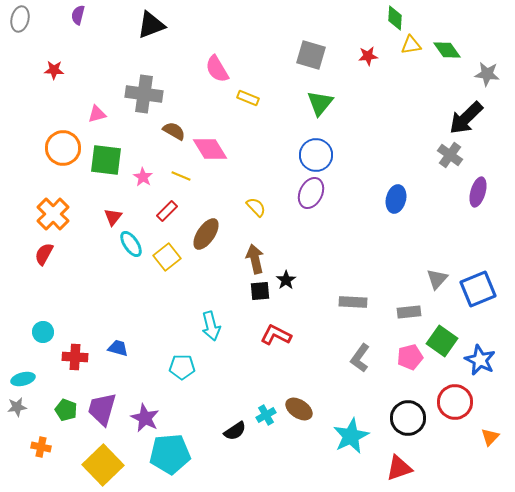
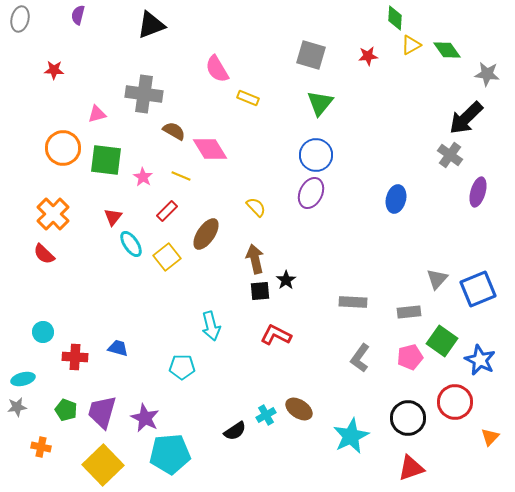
yellow triangle at (411, 45): rotated 20 degrees counterclockwise
red semicircle at (44, 254): rotated 75 degrees counterclockwise
purple trapezoid at (102, 409): moved 3 px down
red triangle at (399, 468): moved 12 px right
